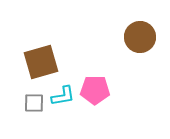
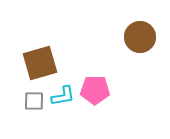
brown square: moved 1 px left, 1 px down
gray square: moved 2 px up
